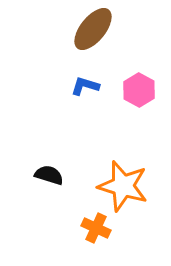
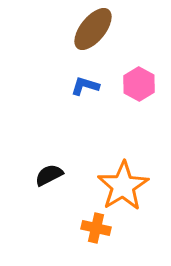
pink hexagon: moved 6 px up
black semicircle: rotated 44 degrees counterclockwise
orange star: rotated 24 degrees clockwise
orange cross: rotated 12 degrees counterclockwise
